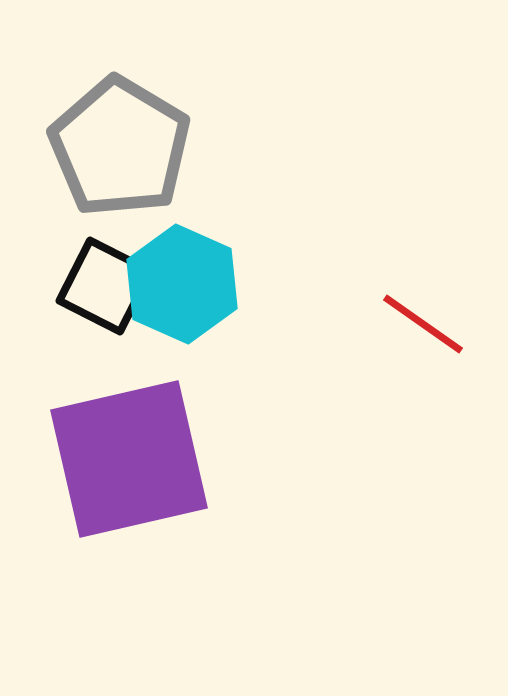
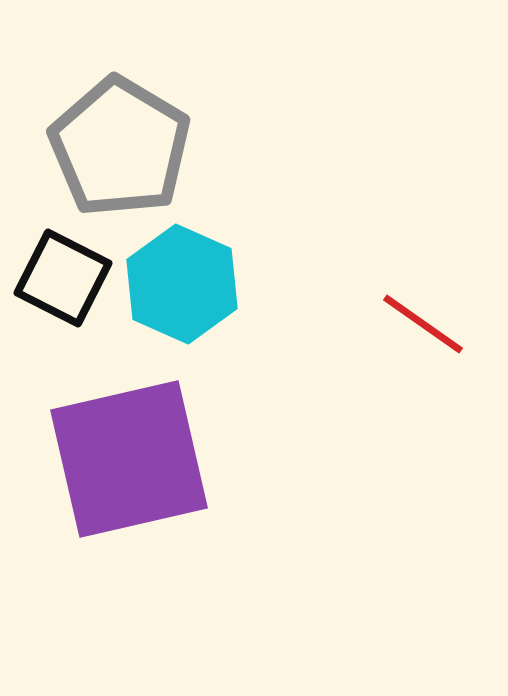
black square: moved 42 px left, 8 px up
